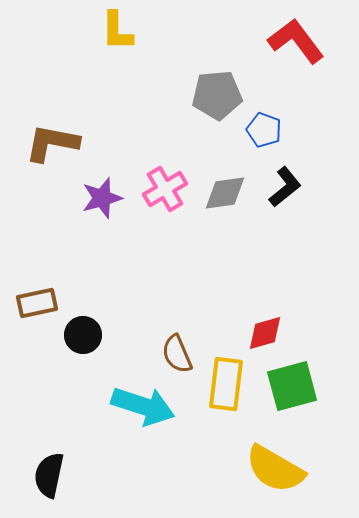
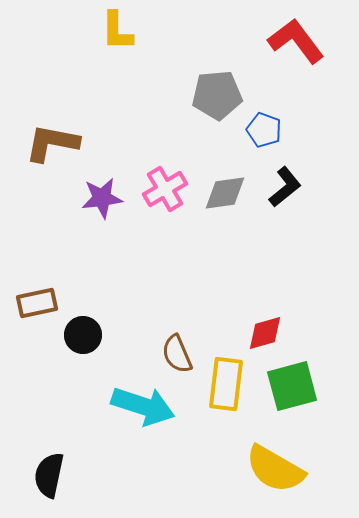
purple star: rotated 9 degrees clockwise
